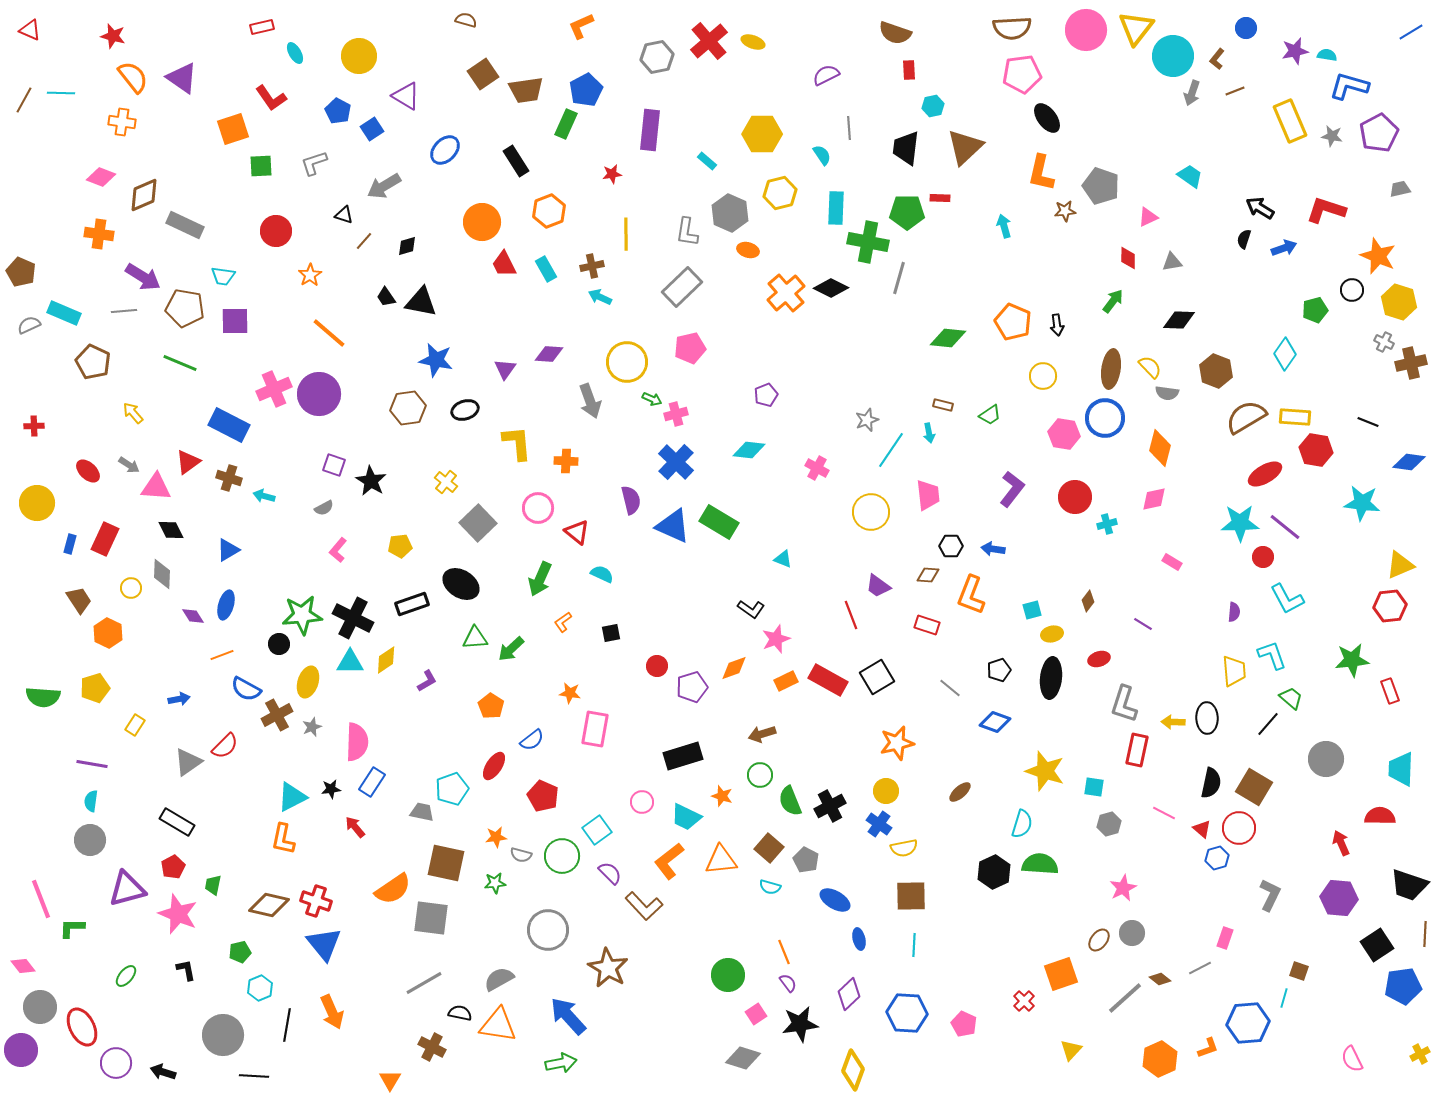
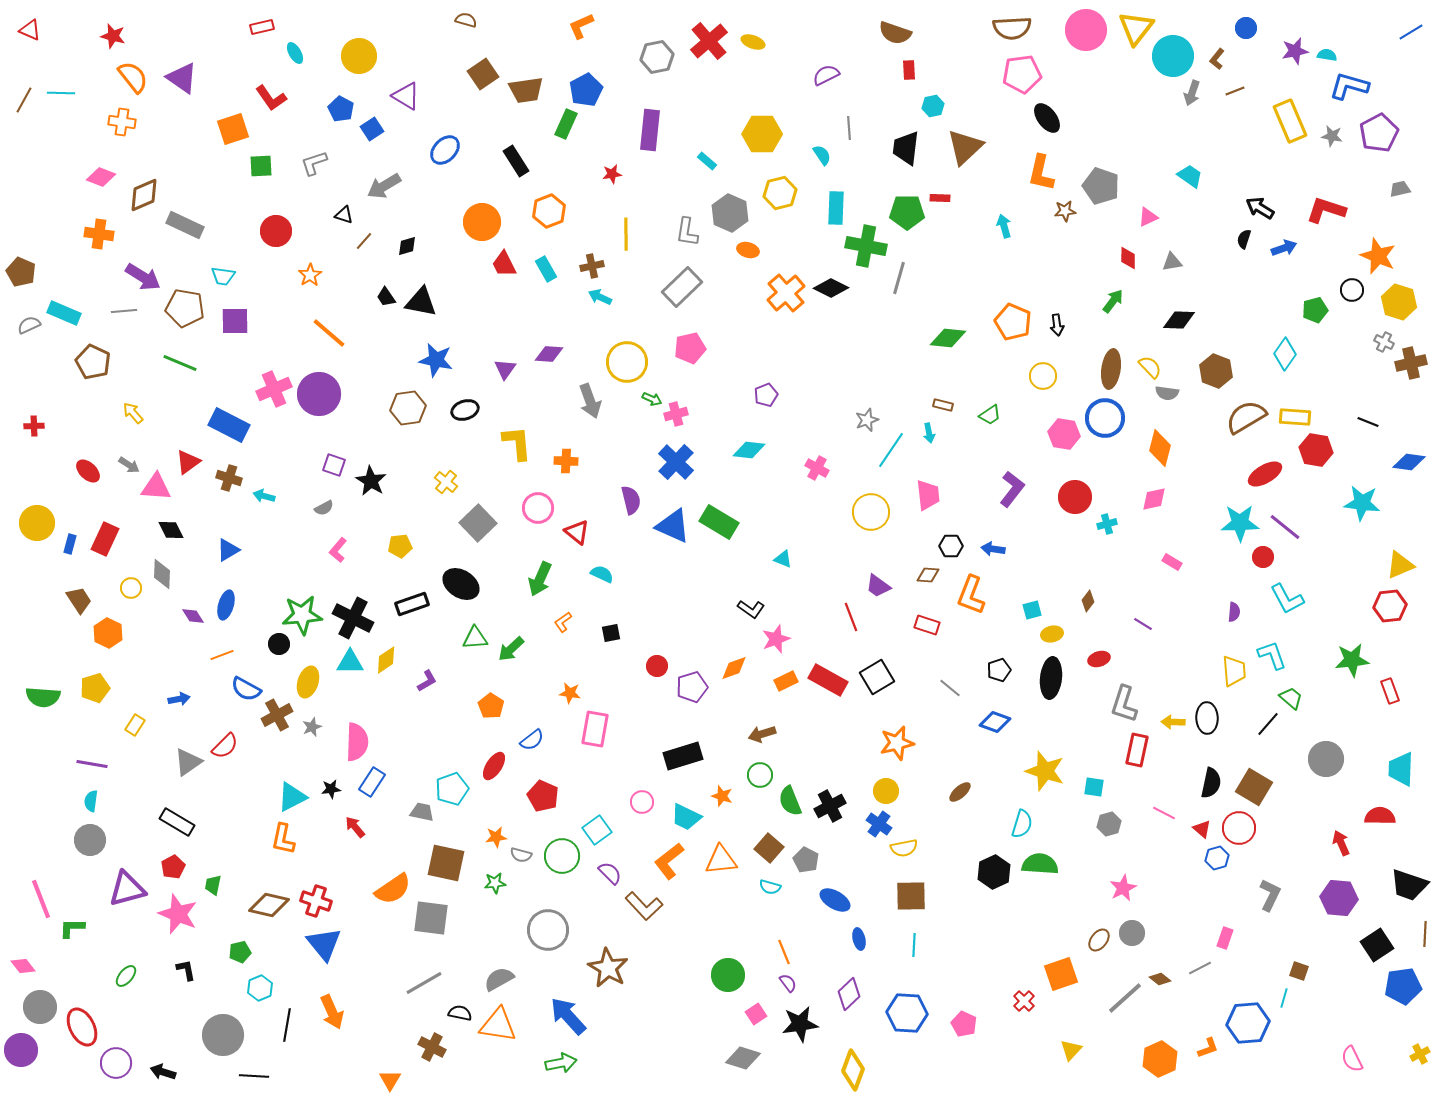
blue pentagon at (338, 111): moved 3 px right, 2 px up
green cross at (868, 242): moved 2 px left, 4 px down
yellow circle at (37, 503): moved 20 px down
red line at (851, 615): moved 2 px down
